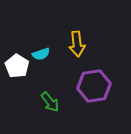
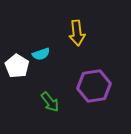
yellow arrow: moved 11 px up
